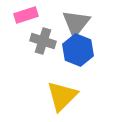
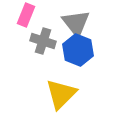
pink rectangle: rotated 50 degrees counterclockwise
gray triangle: rotated 16 degrees counterclockwise
yellow triangle: moved 1 px left, 2 px up
